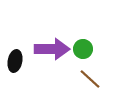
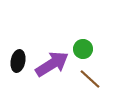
purple arrow: moved 15 px down; rotated 32 degrees counterclockwise
black ellipse: moved 3 px right
